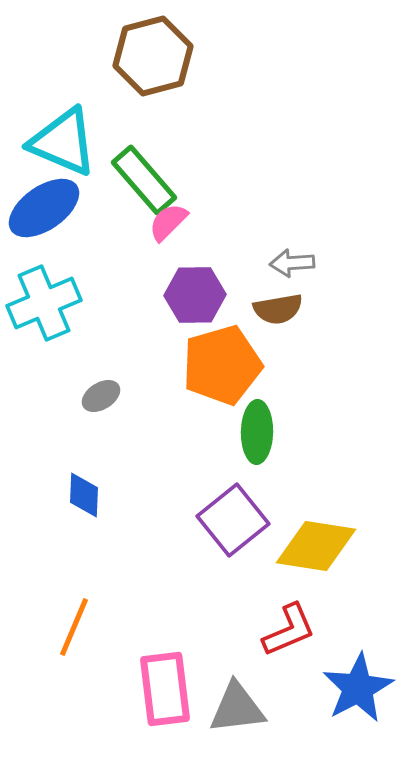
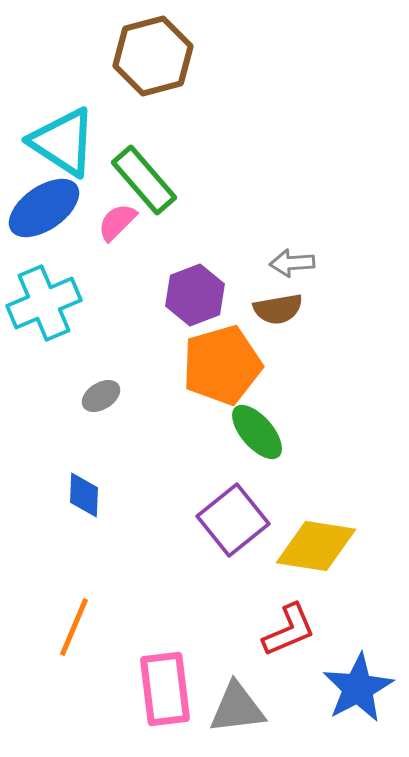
cyan triangle: rotated 10 degrees clockwise
pink semicircle: moved 51 px left
purple hexagon: rotated 20 degrees counterclockwise
green ellipse: rotated 42 degrees counterclockwise
